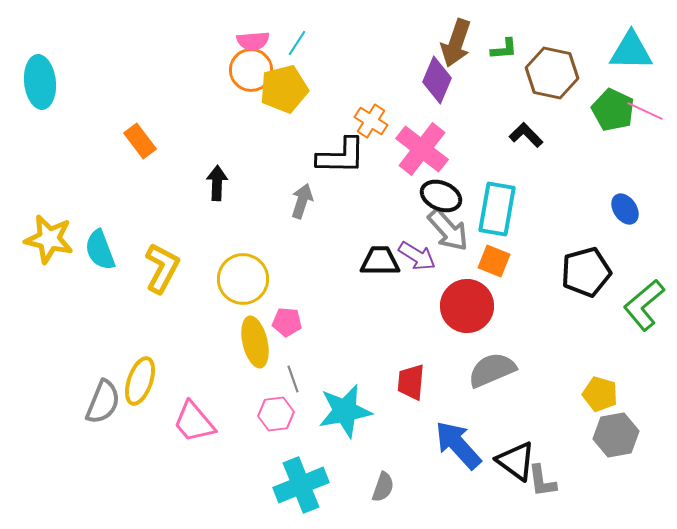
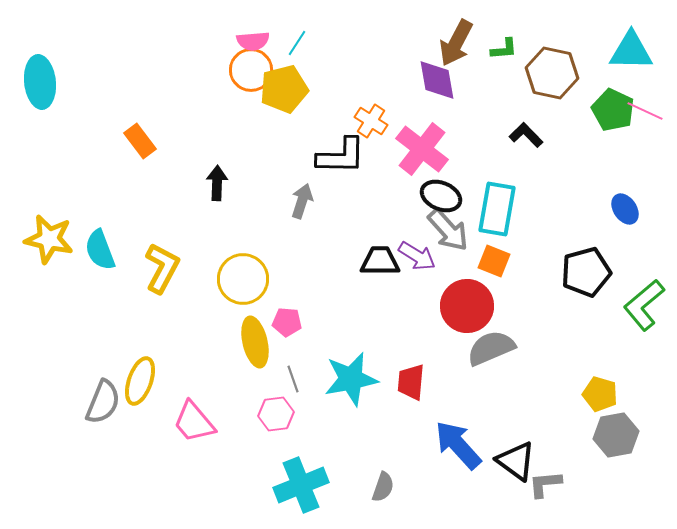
brown arrow at (456, 43): rotated 9 degrees clockwise
purple diamond at (437, 80): rotated 33 degrees counterclockwise
gray semicircle at (492, 370): moved 1 px left, 22 px up
cyan star at (345, 411): moved 6 px right, 32 px up
gray L-shape at (542, 481): moved 3 px right, 3 px down; rotated 93 degrees clockwise
